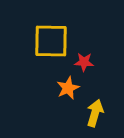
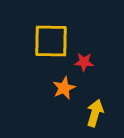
orange star: moved 4 px left
